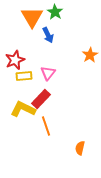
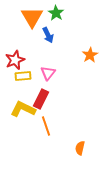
green star: moved 1 px right, 1 px down
yellow rectangle: moved 1 px left
red rectangle: rotated 18 degrees counterclockwise
